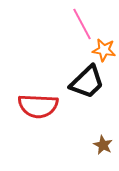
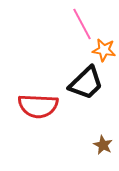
black trapezoid: moved 1 px left, 1 px down
